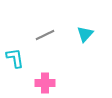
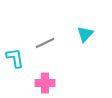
gray line: moved 8 px down
